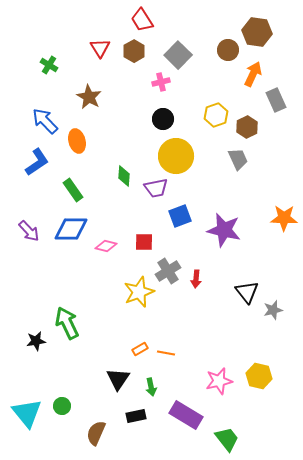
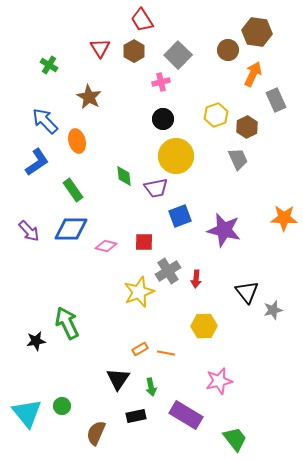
green diamond at (124, 176): rotated 10 degrees counterclockwise
yellow hexagon at (259, 376): moved 55 px left, 50 px up; rotated 15 degrees counterclockwise
green trapezoid at (227, 439): moved 8 px right
